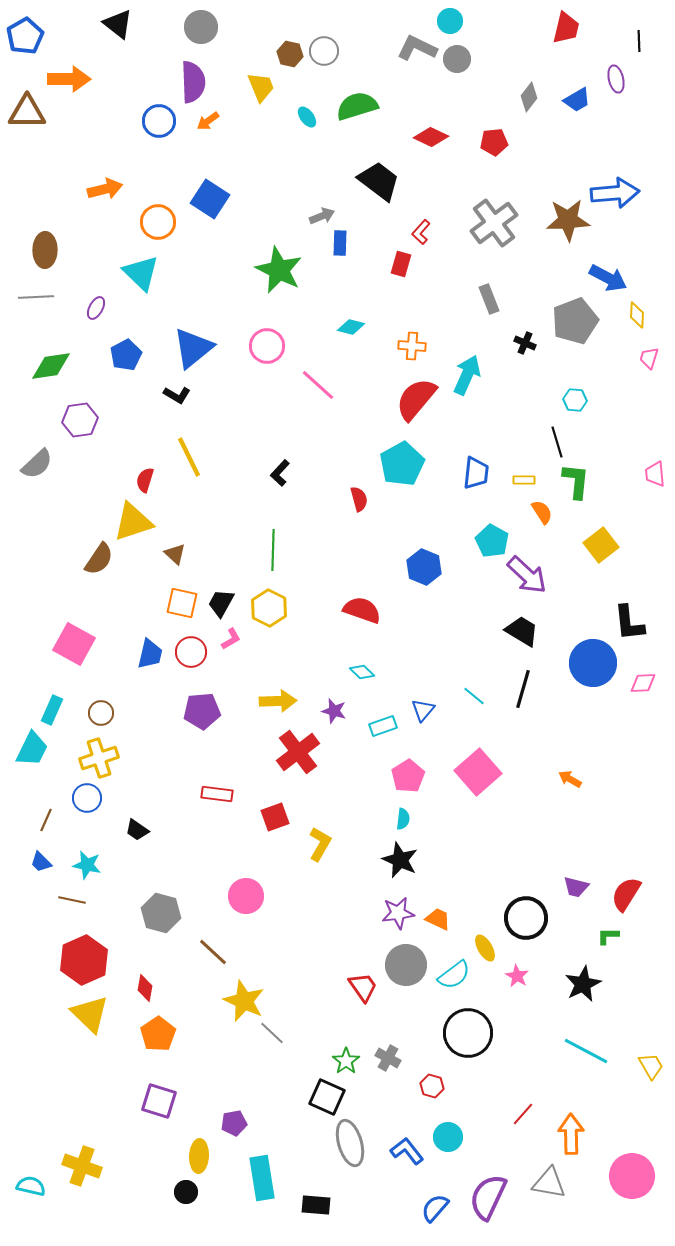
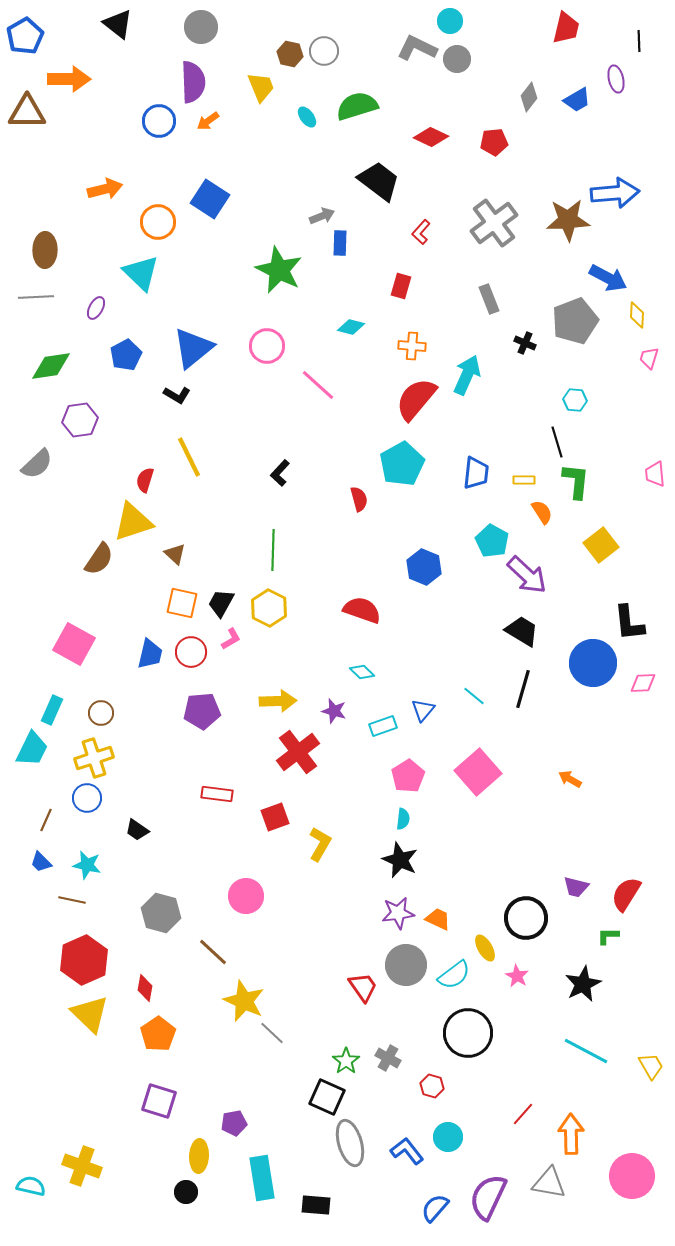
red rectangle at (401, 264): moved 22 px down
yellow cross at (99, 758): moved 5 px left
